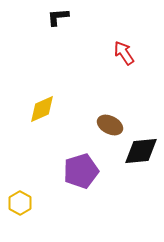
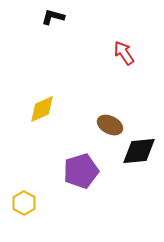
black L-shape: moved 5 px left; rotated 20 degrees clockwise
black diamond: moved 2 px left
yellow hexagon: moved 4 px right
